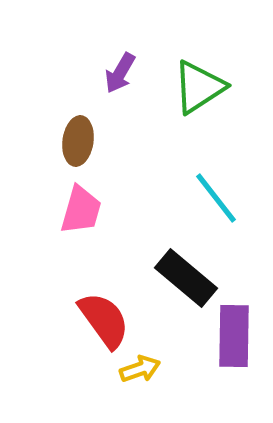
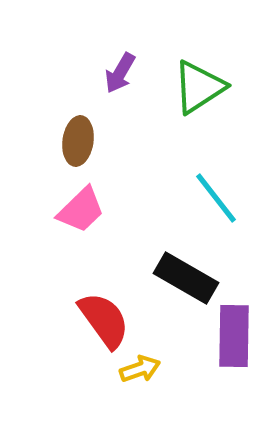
pink trapezoid: rotated 30 degrees clockwise
black rectangle: rotated 10 degrees counterclockwise
